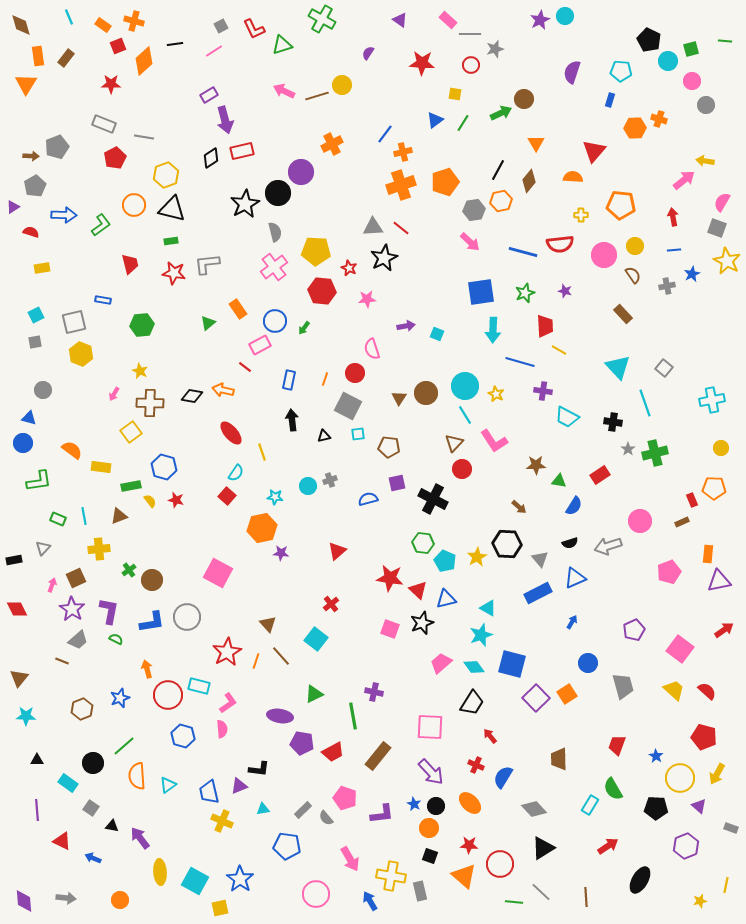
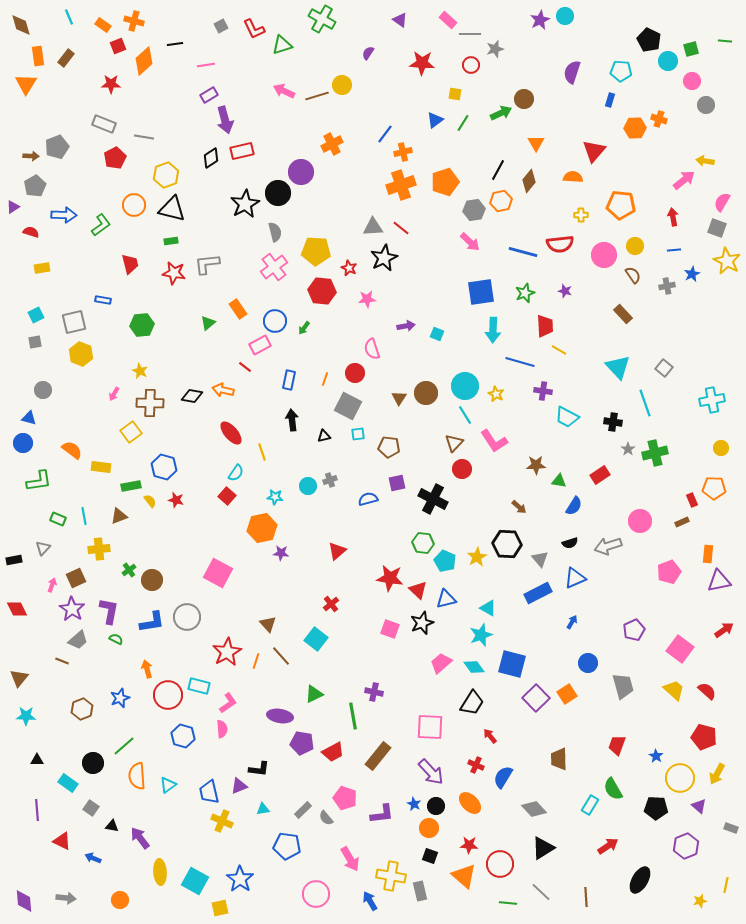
pink line at (214, 51): moved 8 px left, 14 px down; rotated 24 degrees clockwise
green line at (514, 902): moved 6 px left, 1 px down
